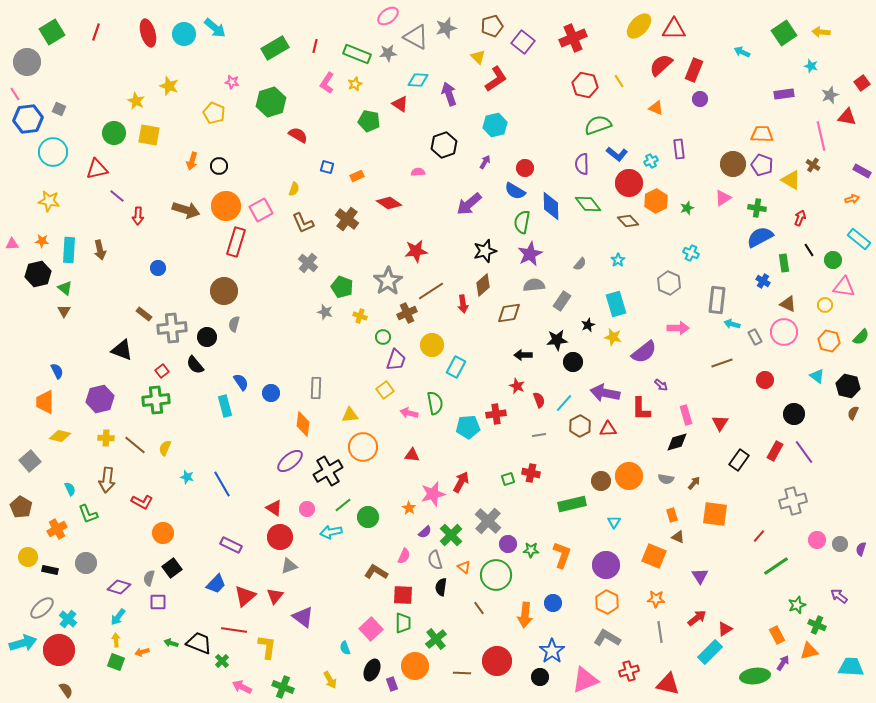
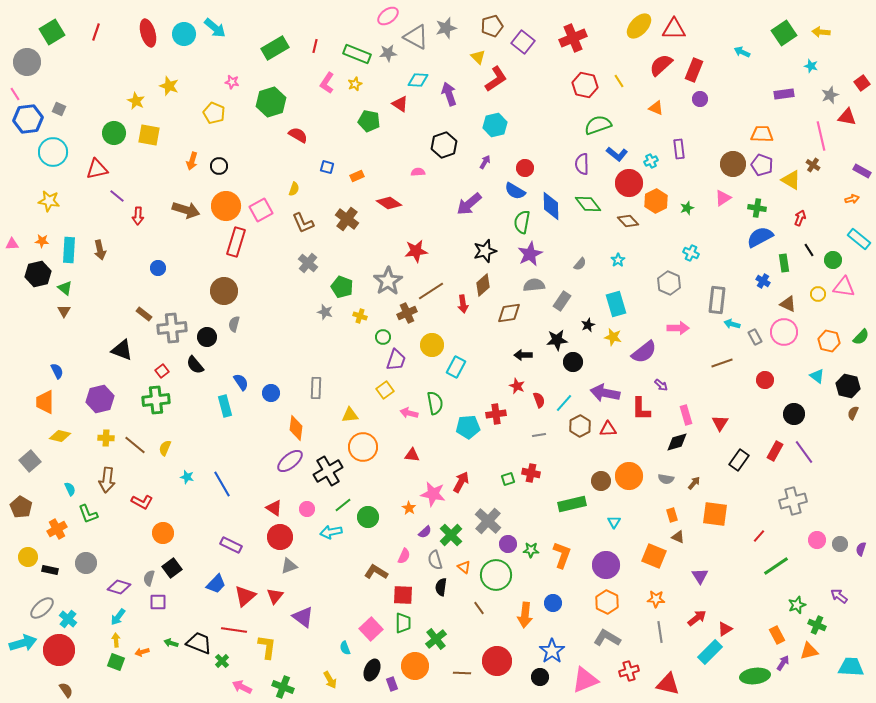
yellow circle at (825, 305): moved 7 px left, 11 px up
orange diamond at (303, 424): moved 7 px left, 4 px down
pink star at (433, 494): rotated 25 degrees clockwise
